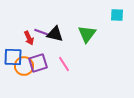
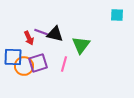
green triangle: moved 6 px left, 11 px down
pink line: rotated 49 degrees clockwise
